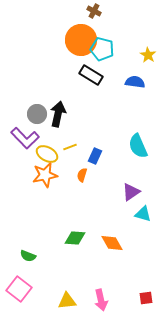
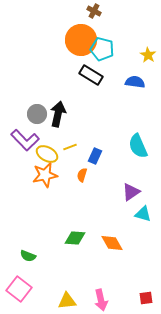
purple L-shape: moved 2 px down
